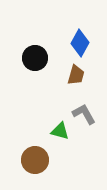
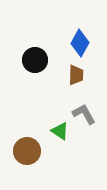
black circle: moved 2 px down
brown trapezoid: rotated 15 degrees counterclockwise
green triangle: rotated 18 degrees clockwise
brown circle: moved 8 px left, 9 px up
